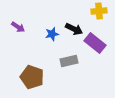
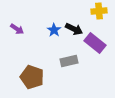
purple arrow: moved 1 px left, 2 px down
blue star: moved 2 px right, 4 px up; rotated 24 degrees counterclockwise
